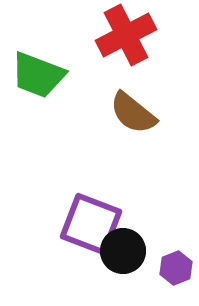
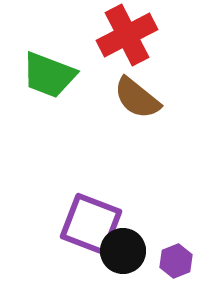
red cross: moved 1 px right
green trapezoid: moved 11 px right
brown semicircle: moved 4 px right, 15 px up
purple hexagon: moved 7 px up
